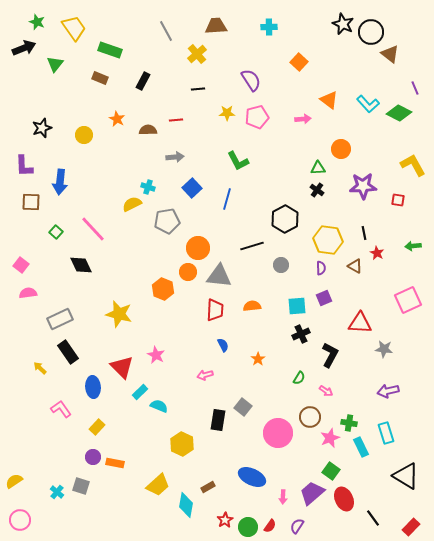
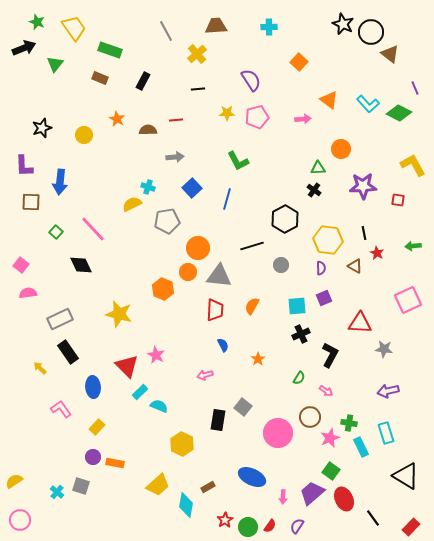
black cross at (317, 190): moved 3 px left
orange semicircle at (252, 306): rotated 54 degrees counterclockwise
red triangle at (122, 367): moved 5 px right, 1 px up
